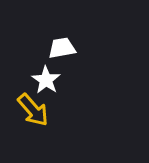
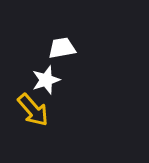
white star: rotated 20 degrees clockwise
